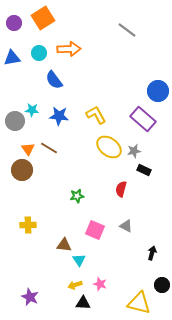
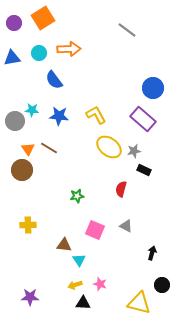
blue circle: moved 5 px left, 3 px up
purple star: rotated 24 degrees counterclockwise
